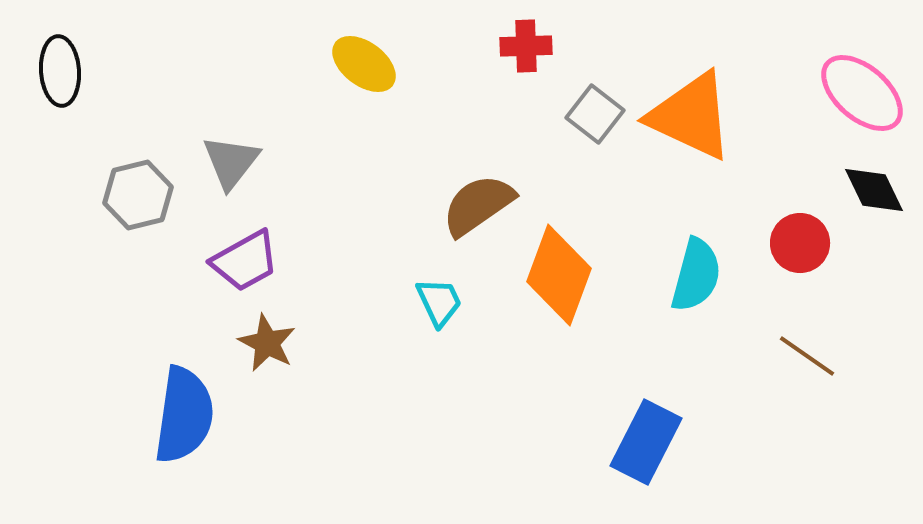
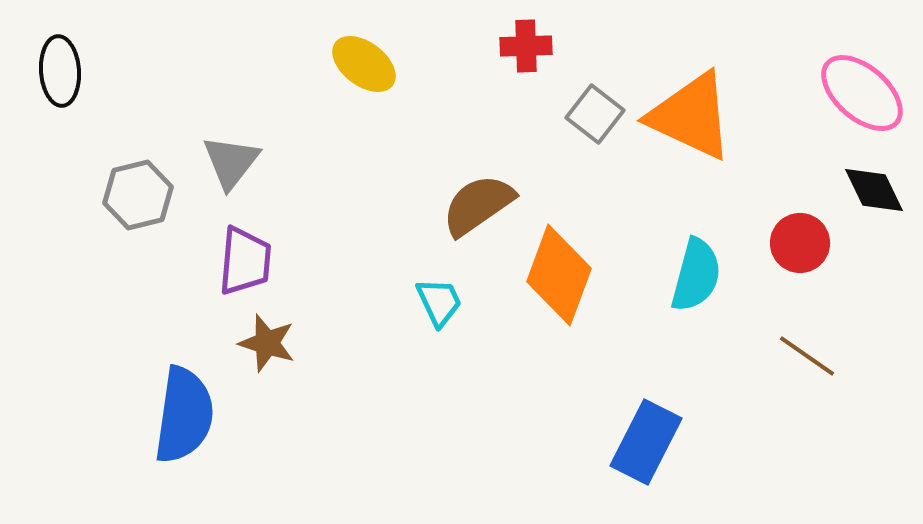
purple trapezoid: rotated 56 degrees counterclockwise
brown star: rotated 10 degrees counterclockwise
